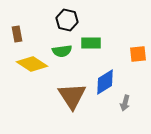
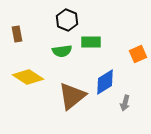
black hexagon: rotated 10 degrees clockwise
green rectangle: moved 1 px up
orange square: rotated 18 degrees counterclockwise
yellow diamond: moved 4 px left, 13 px down
brown triangle: rotated 24 degrees clockwise
